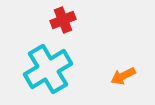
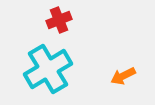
red cross: moved 4 px left
